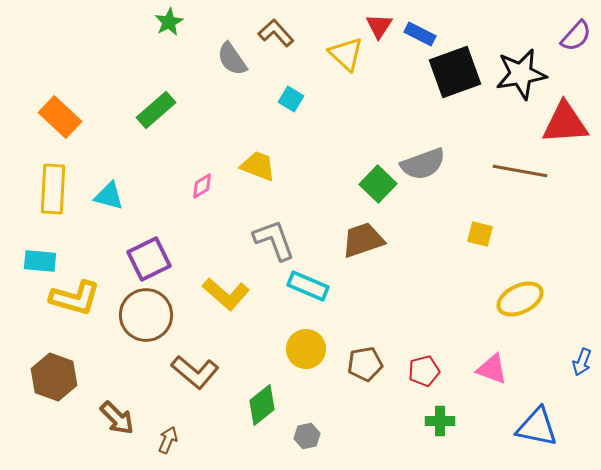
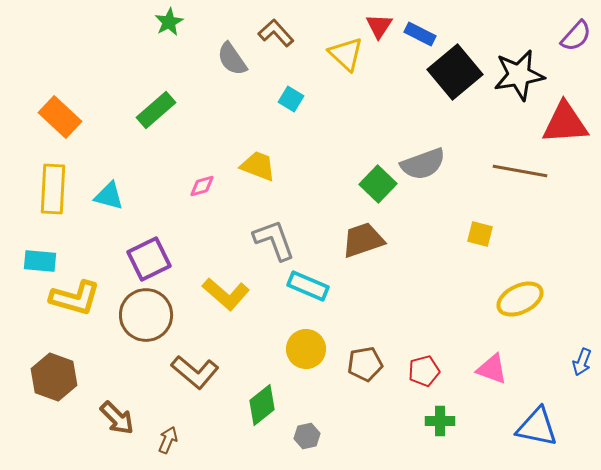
black square at (455, 72): rotated 20 degrees counterclockwise
black star at (521, 74): moved 2 px left, 1 px down
pink diamond at (202, 186): rotated 16 degrees clockwise
